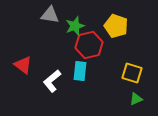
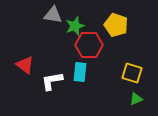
gray triangle: moved 3 px right
yellow pentagon: moved 1 px up
red hexagon: rotated 12 degrees clockwise
red triangle: moved 2 px right
cyan rectangle: moved 1 px down
white L-shape: rotated 30 degrees clockwise
